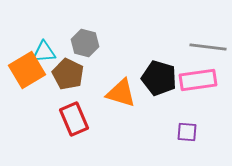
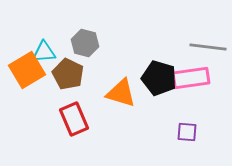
pink rectangle: moved 7 px left, 2 px up
